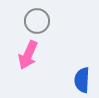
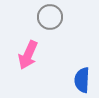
gray circle: moved 13 px right, 4 px up
